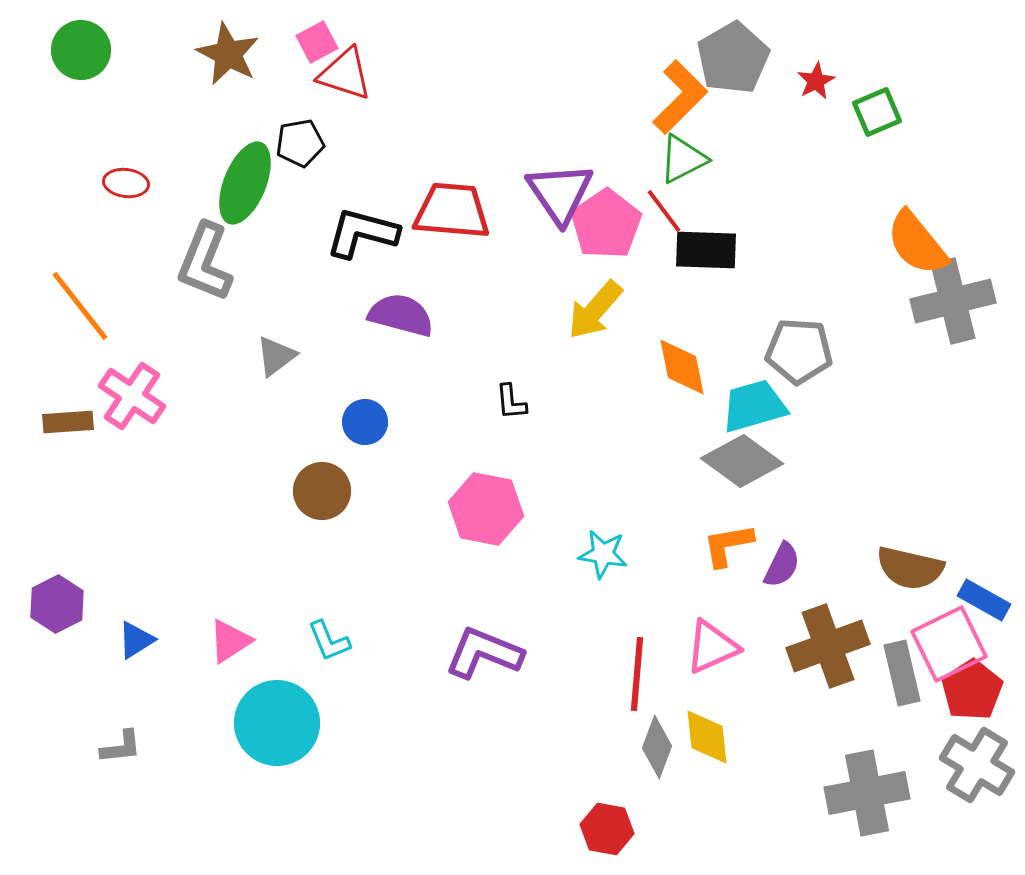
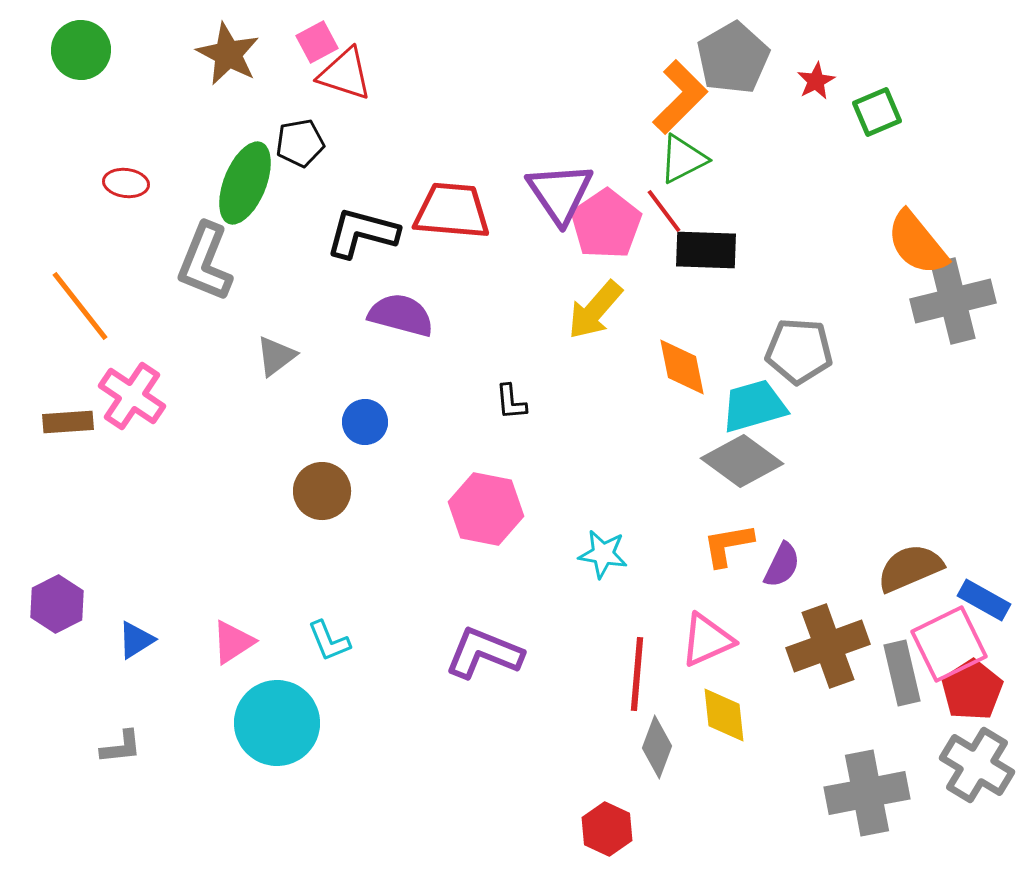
brown semicircle at (910, 568): rotated 144 degrees clockwise
pink triangle at (230, 641): moved 3 px right, 1 px down
pink triangle at (712, 647): moved 5 px left, 7 px up
yellow diamond at (707, 737): moved 17 px right, 22 px up
red hexagon at (607, 829): rotated 15 degrees clockwise
